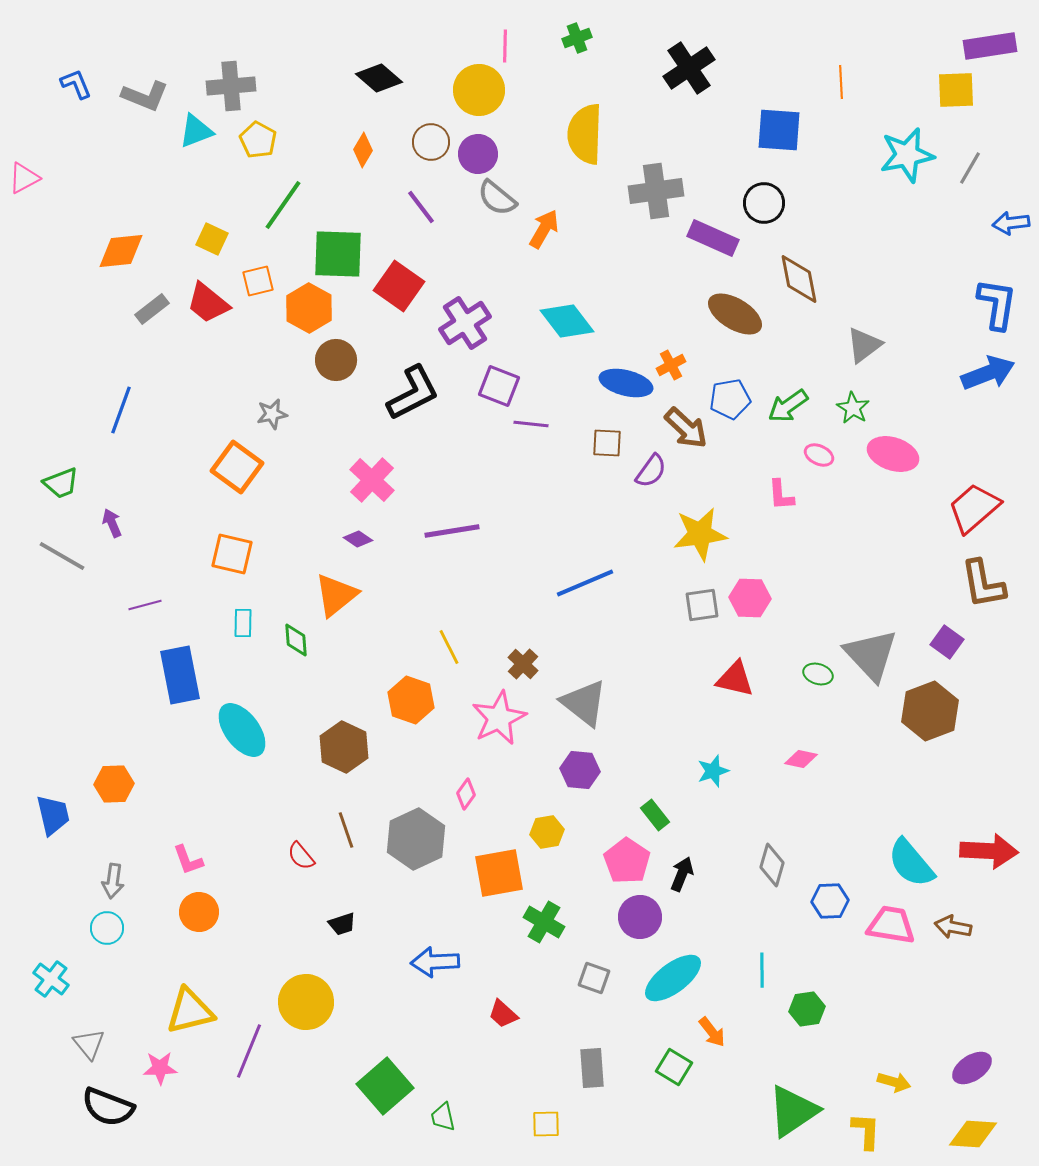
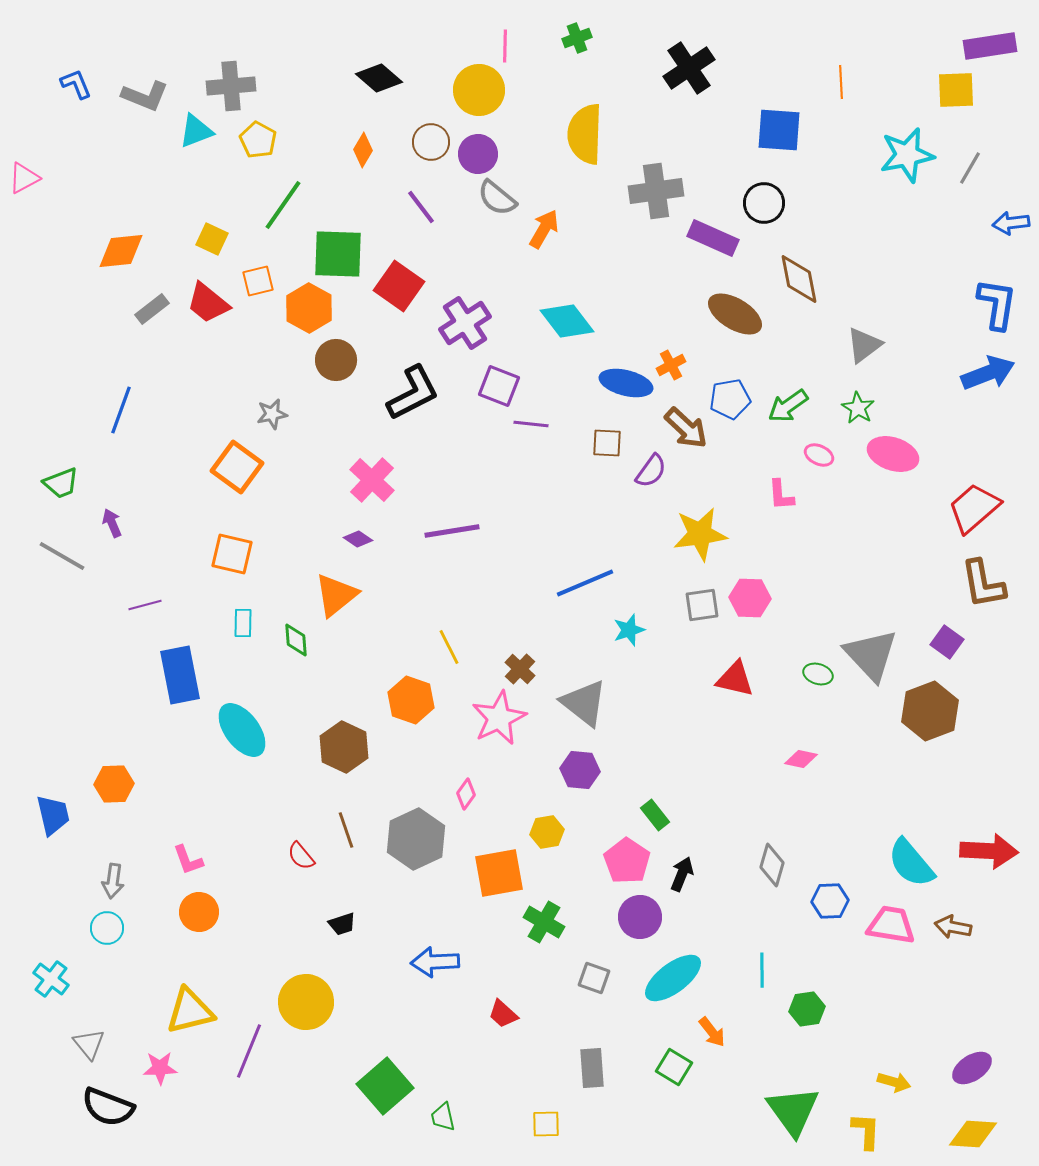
green star at (853, 408): moved 5 px right
brown cross at (523, 664): moved 3 px left, 5 px down
cyan star at (713, 771): moved 84 px left, 141 px up
green triangle at (793, 1111): rotated 32 degrees counterclockwise
